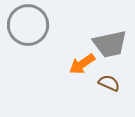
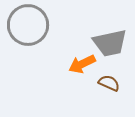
gray trapezoid: moved 1 px up
orange arrow: rotated 8 degrees clockwise
